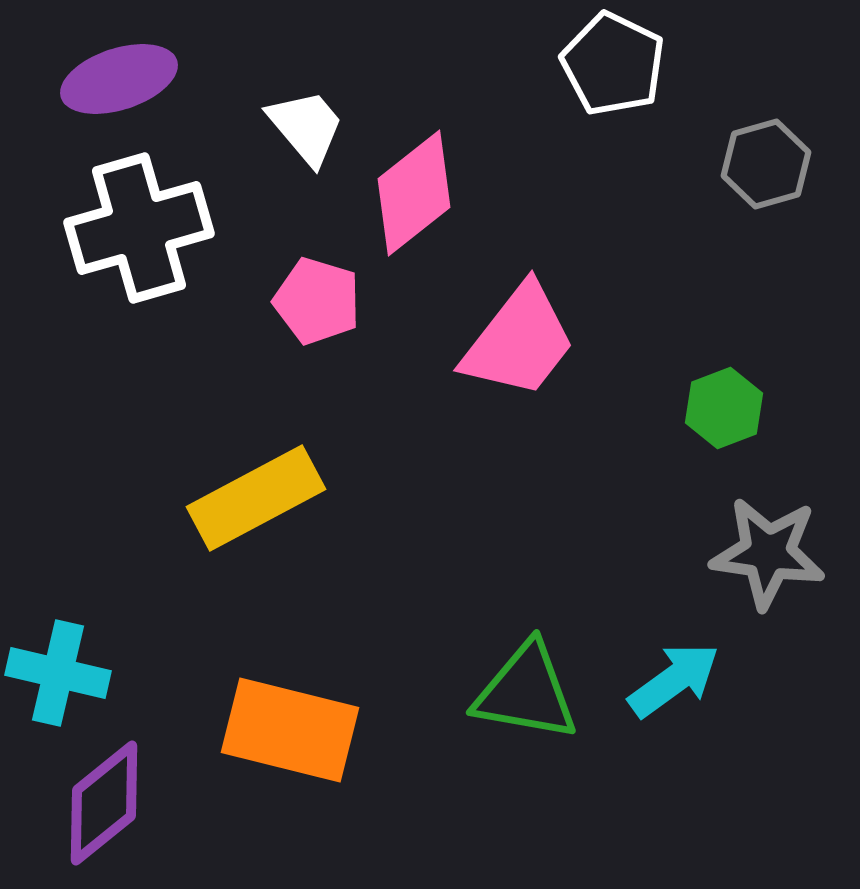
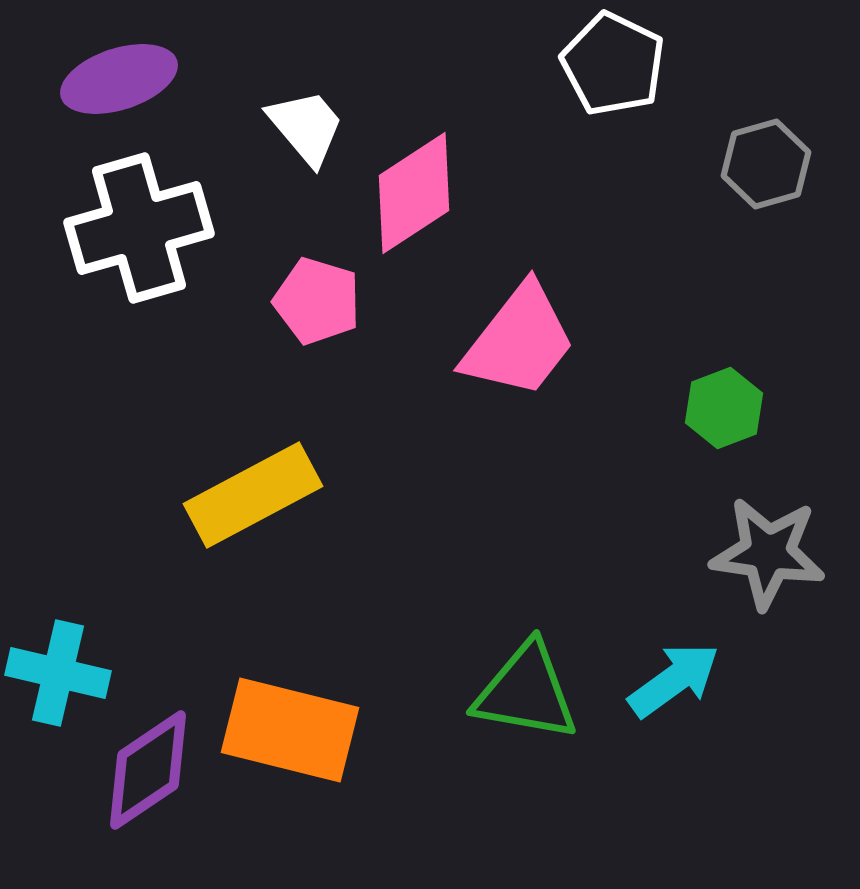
pink diamond: rotated 5 degrees clockwise
yellow rectangle: moved 3 px left, 3 px up
purple diamond: moved 44 px right, 33 px up; rotated 5 degrees clockwise
